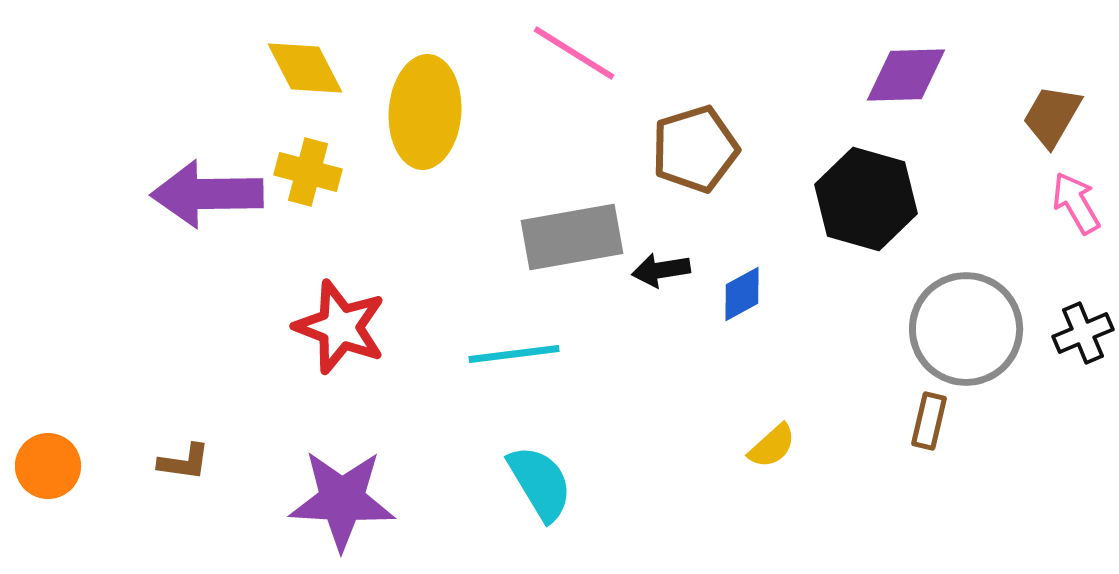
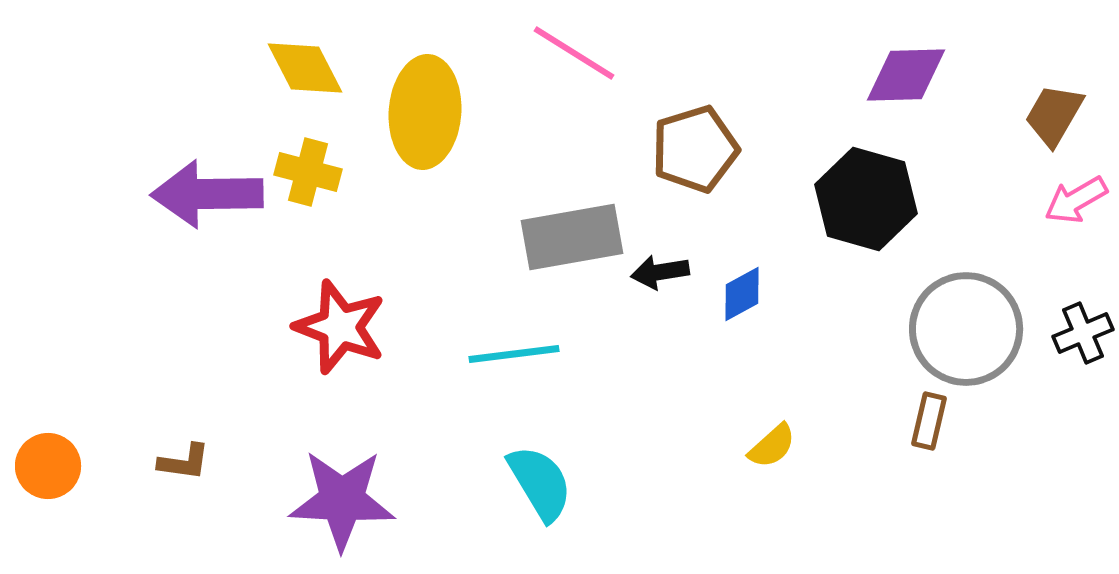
brown trapezoid: moved 2 px right, 1 px up
pink arrow: moved 3 px up; rotated 90 degrees counterclockwise
black arrow: moved 1 px left, 2 px down
